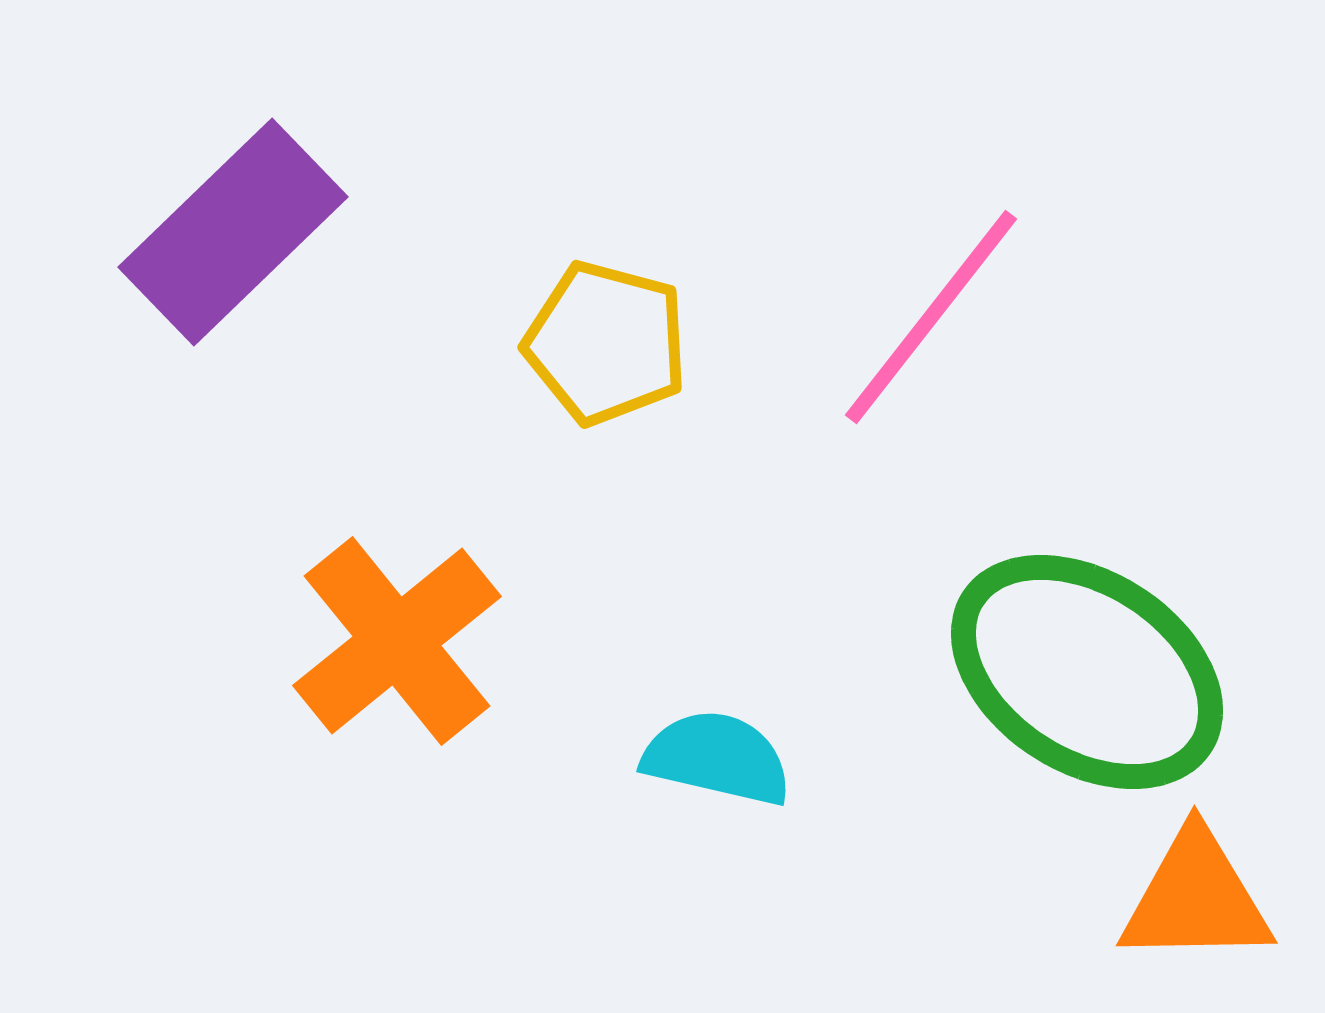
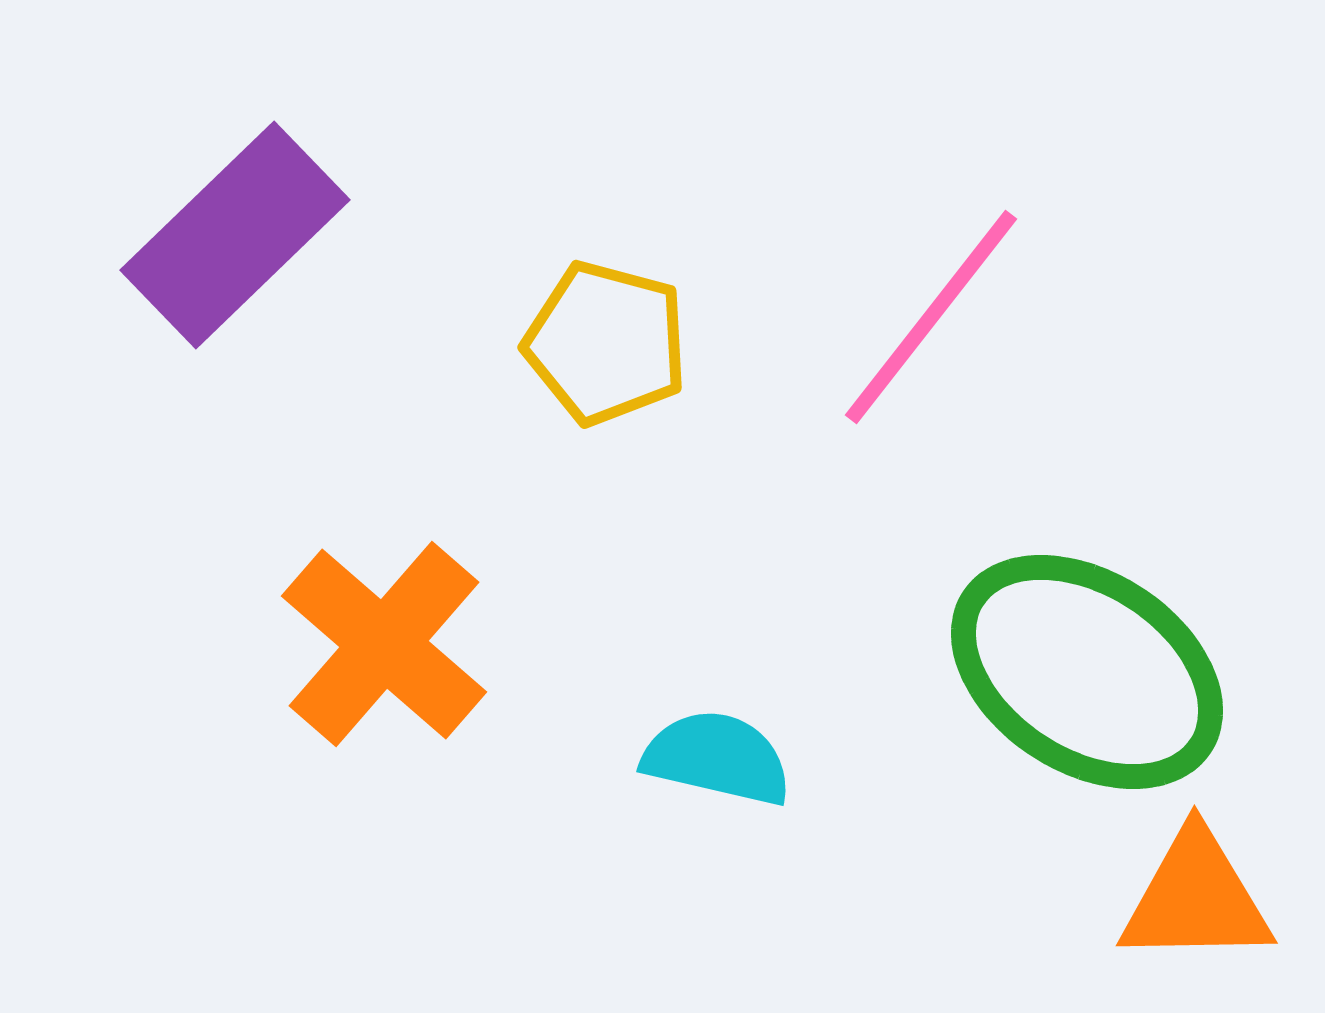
purple rectangle: moved 2 px right, 3 px down
orange cross: moved 13 px left, 3 px down; rotated 10 degrees counterclockwise
